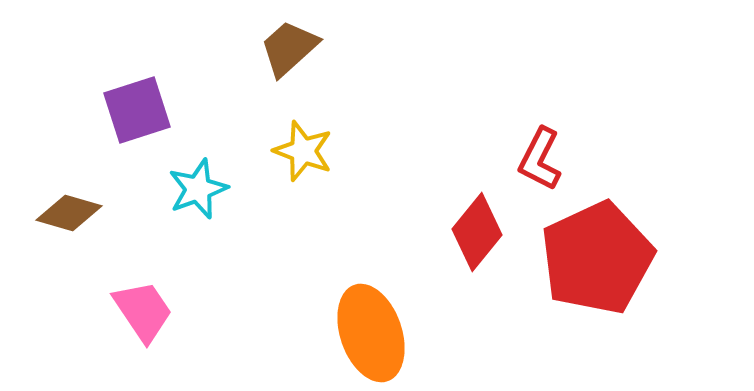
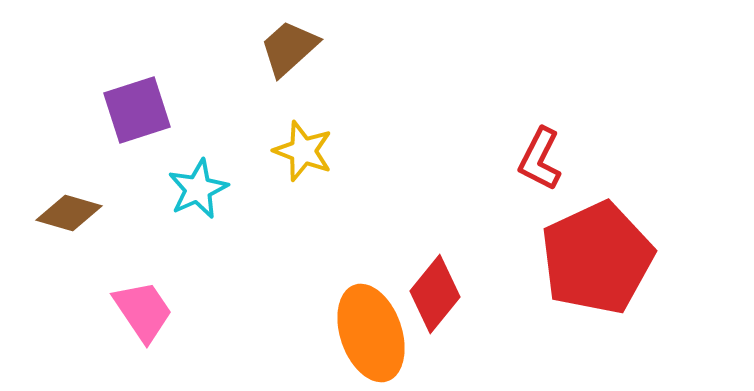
cyan star: rotated 4 degrees counterclockwise
red diamond: moved 42 px left, 62 px down
